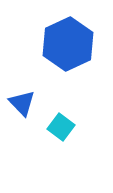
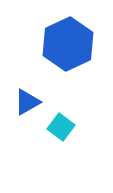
blue triangle: moved 5 px right, 1 px up; rotated 44 degrees clockwise
